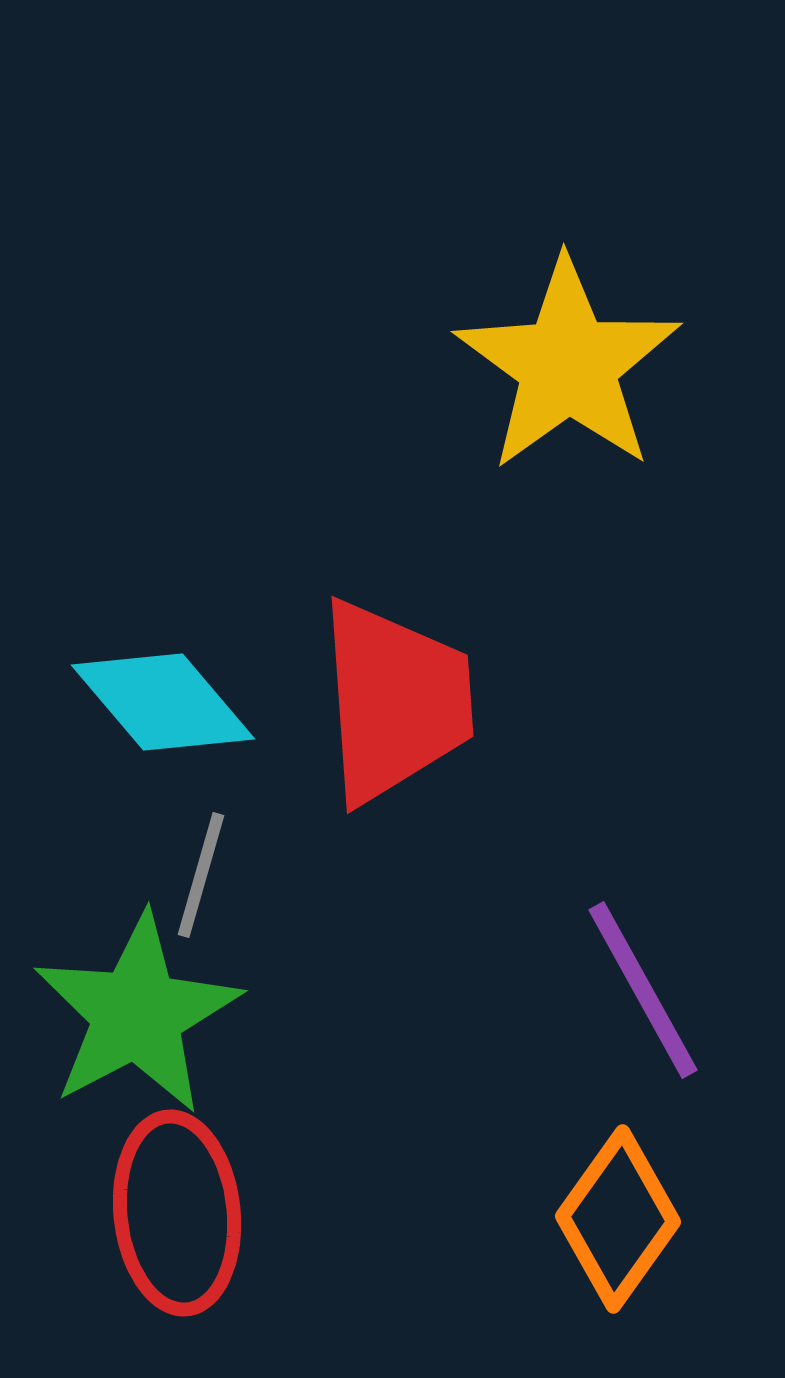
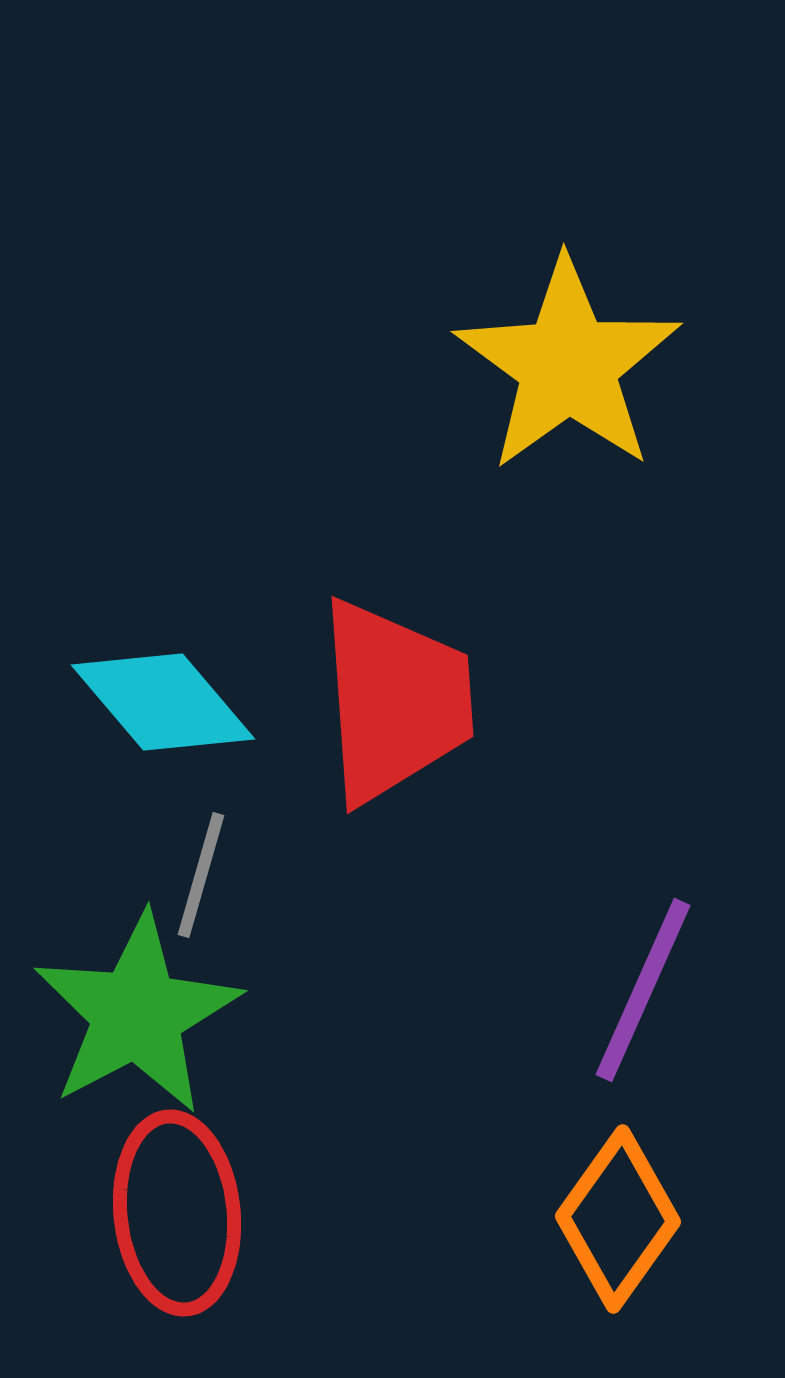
purple line: rotated 53 degrees clockwise
